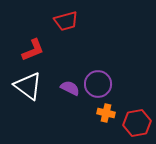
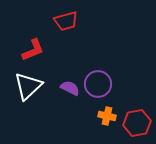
white triangle: rotated 40 degrees clockwise
orange cross: moved 1 px right, 3 px down
